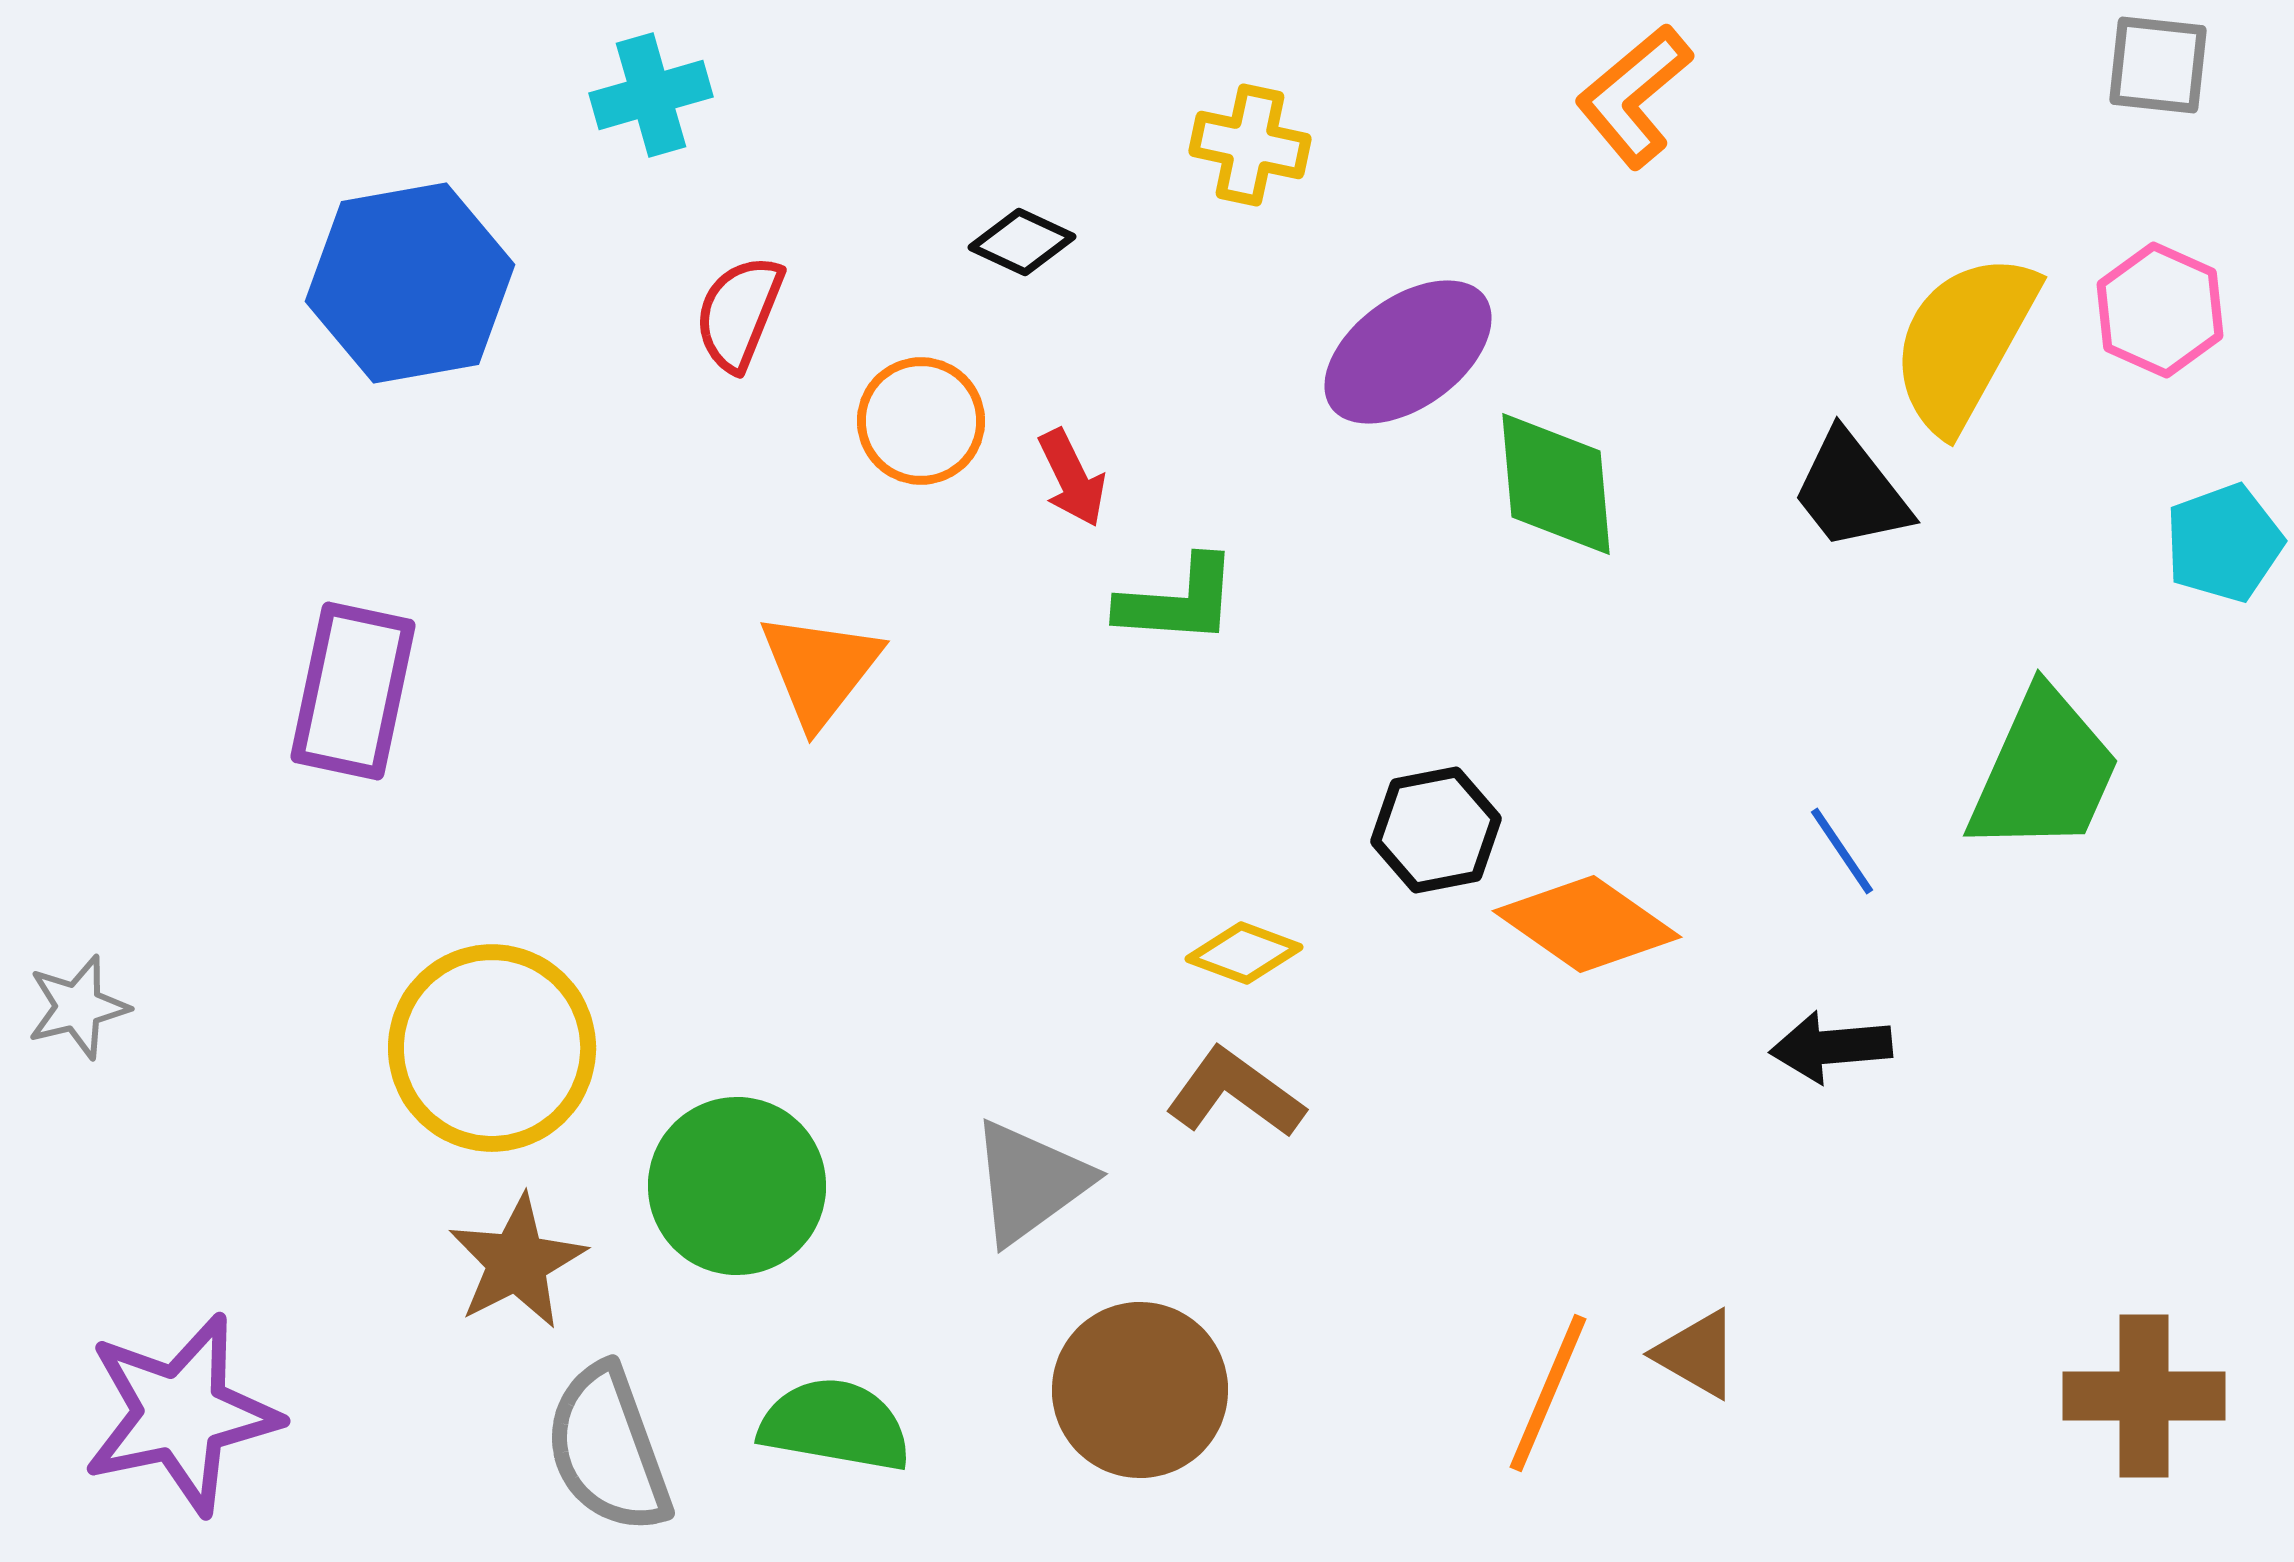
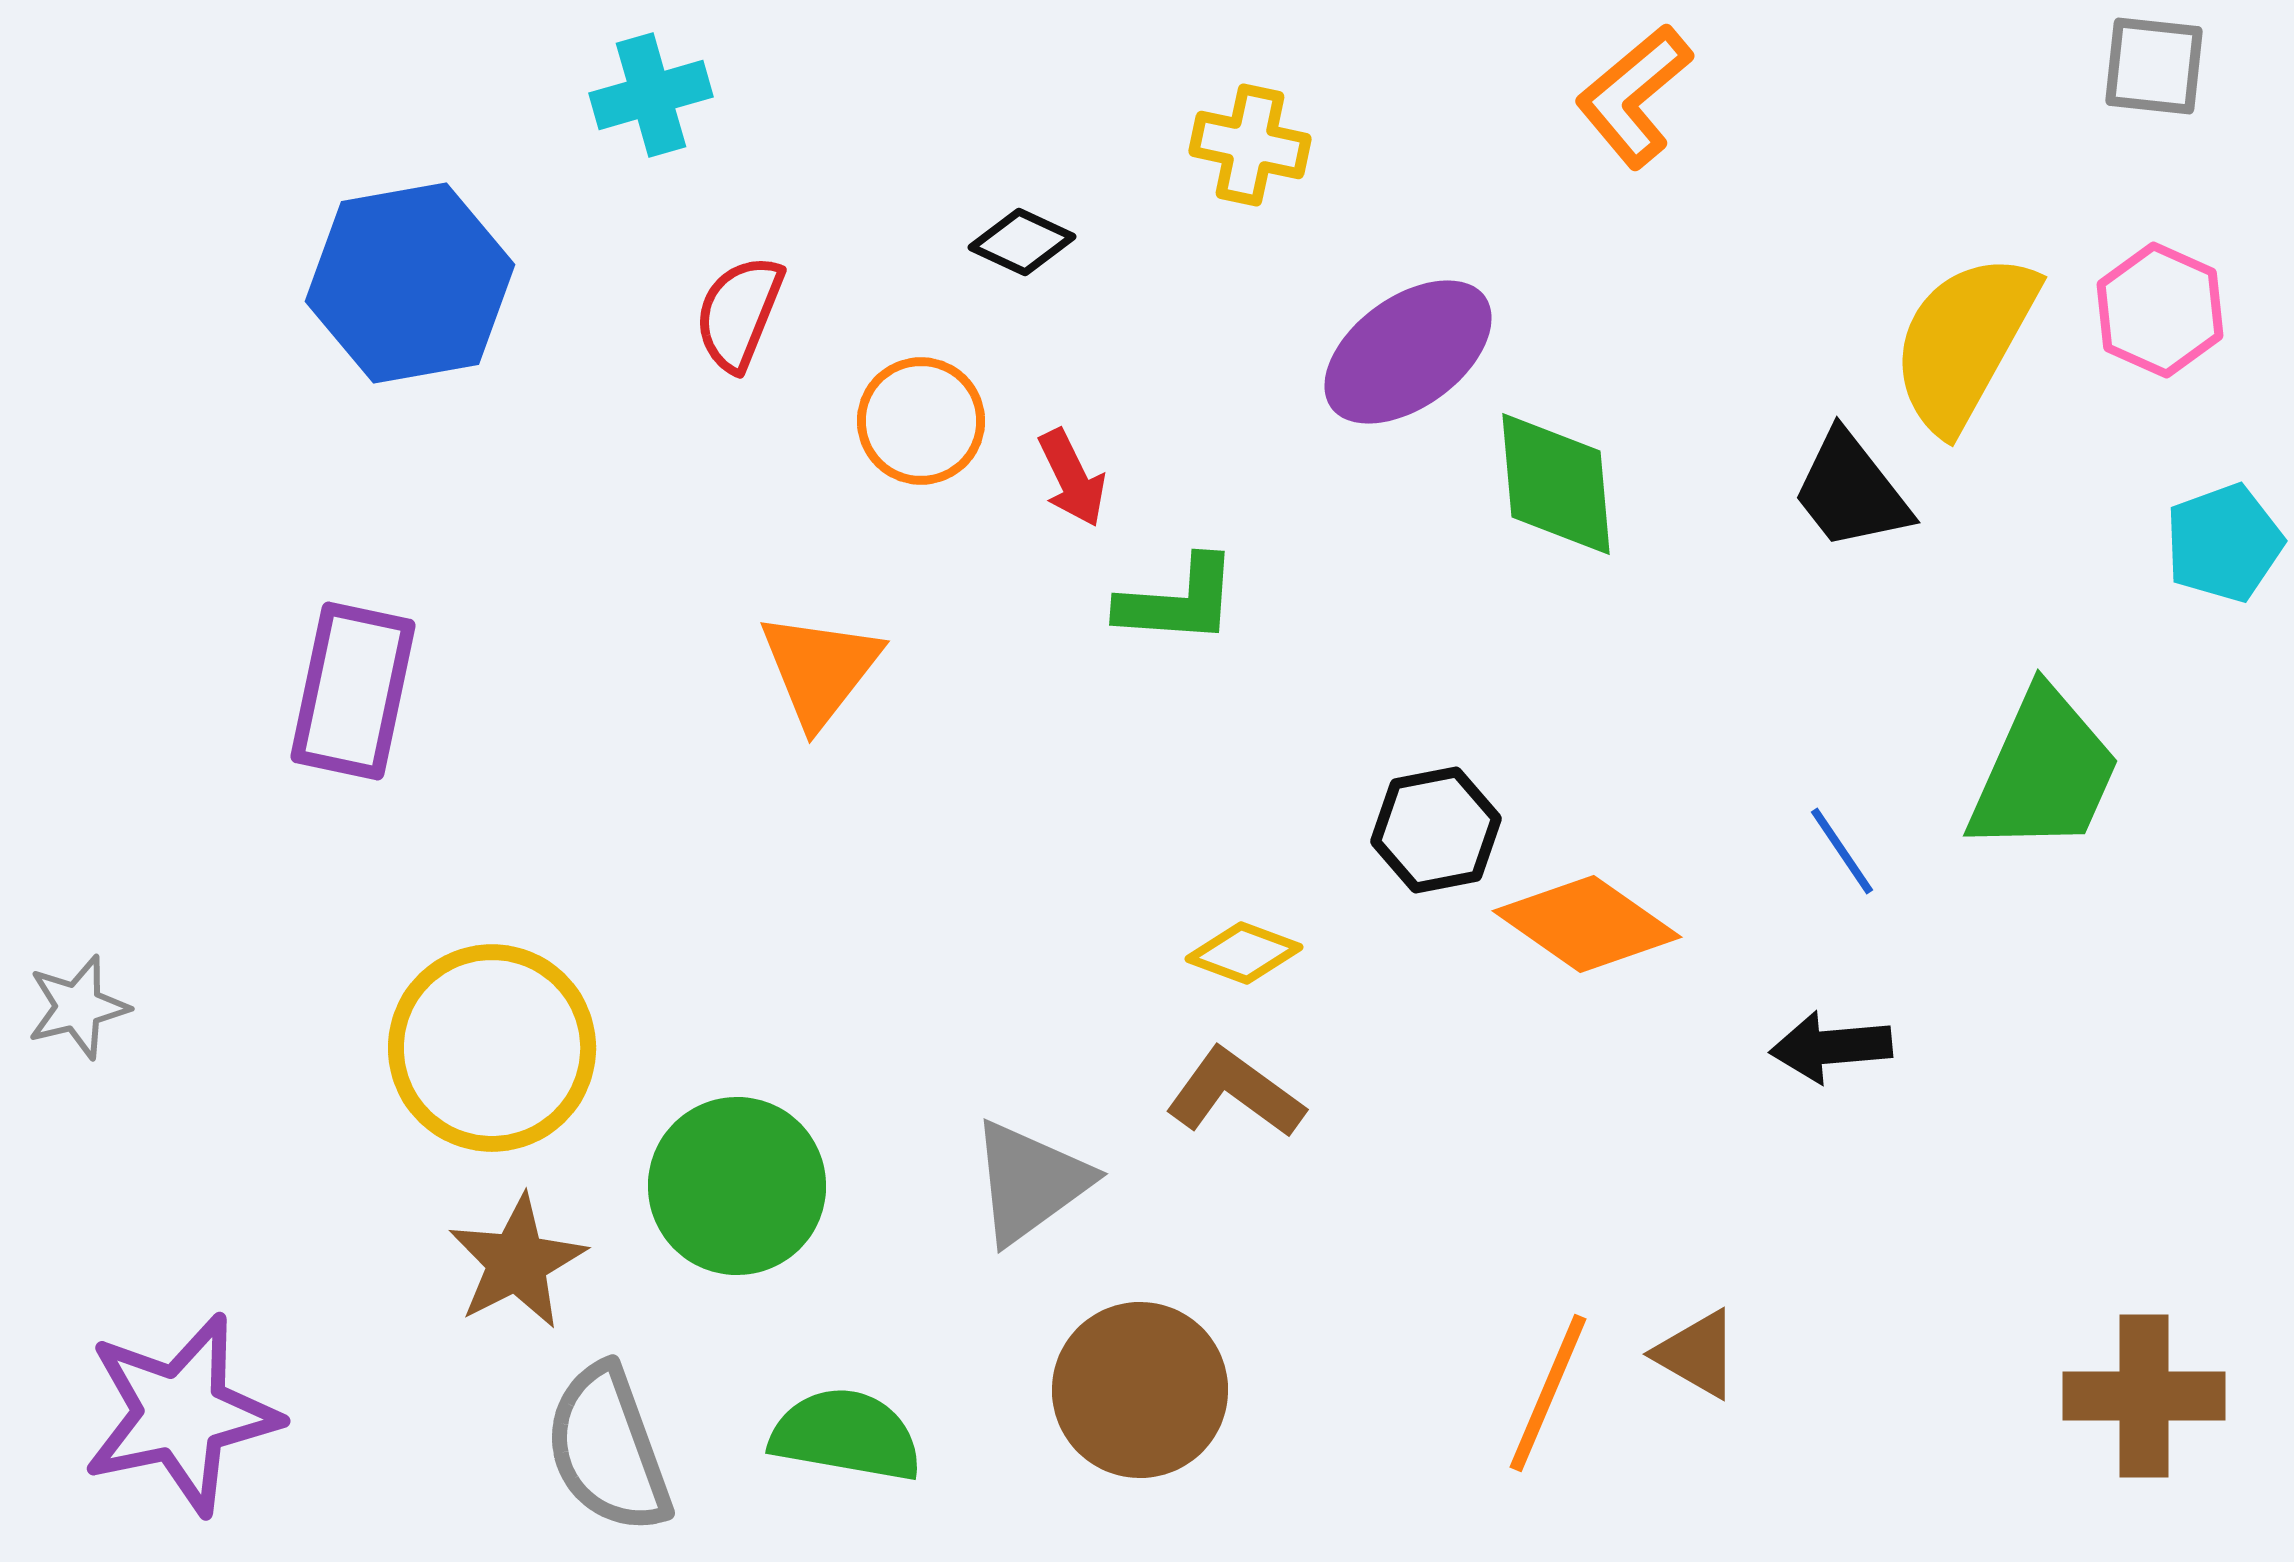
gray square: moved 4 px left, 1 px down
green semicircle: moved 11 px right, 10 px down
